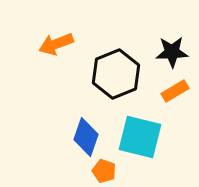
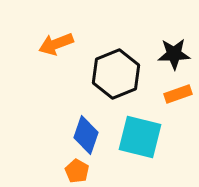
black star: moved 2 px right, 2 px down
orange rectangle: moved 3 px right, 3 px down; rotated 12 degrees clockwise
blue diamond: moved 2 px up
orange pentagon: moved 27 px left; rotated 10 degrees clockwise
